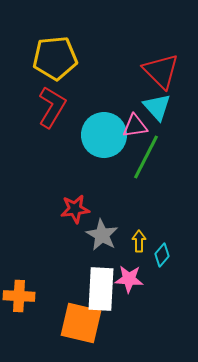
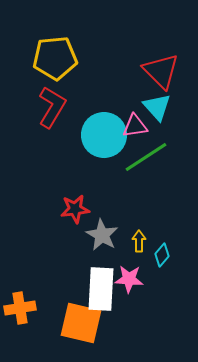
green line: rotated 30 degrees clockwise
orange cross: moved 1 px right, 12 px down; rotated 12 degrees counterclockwise
